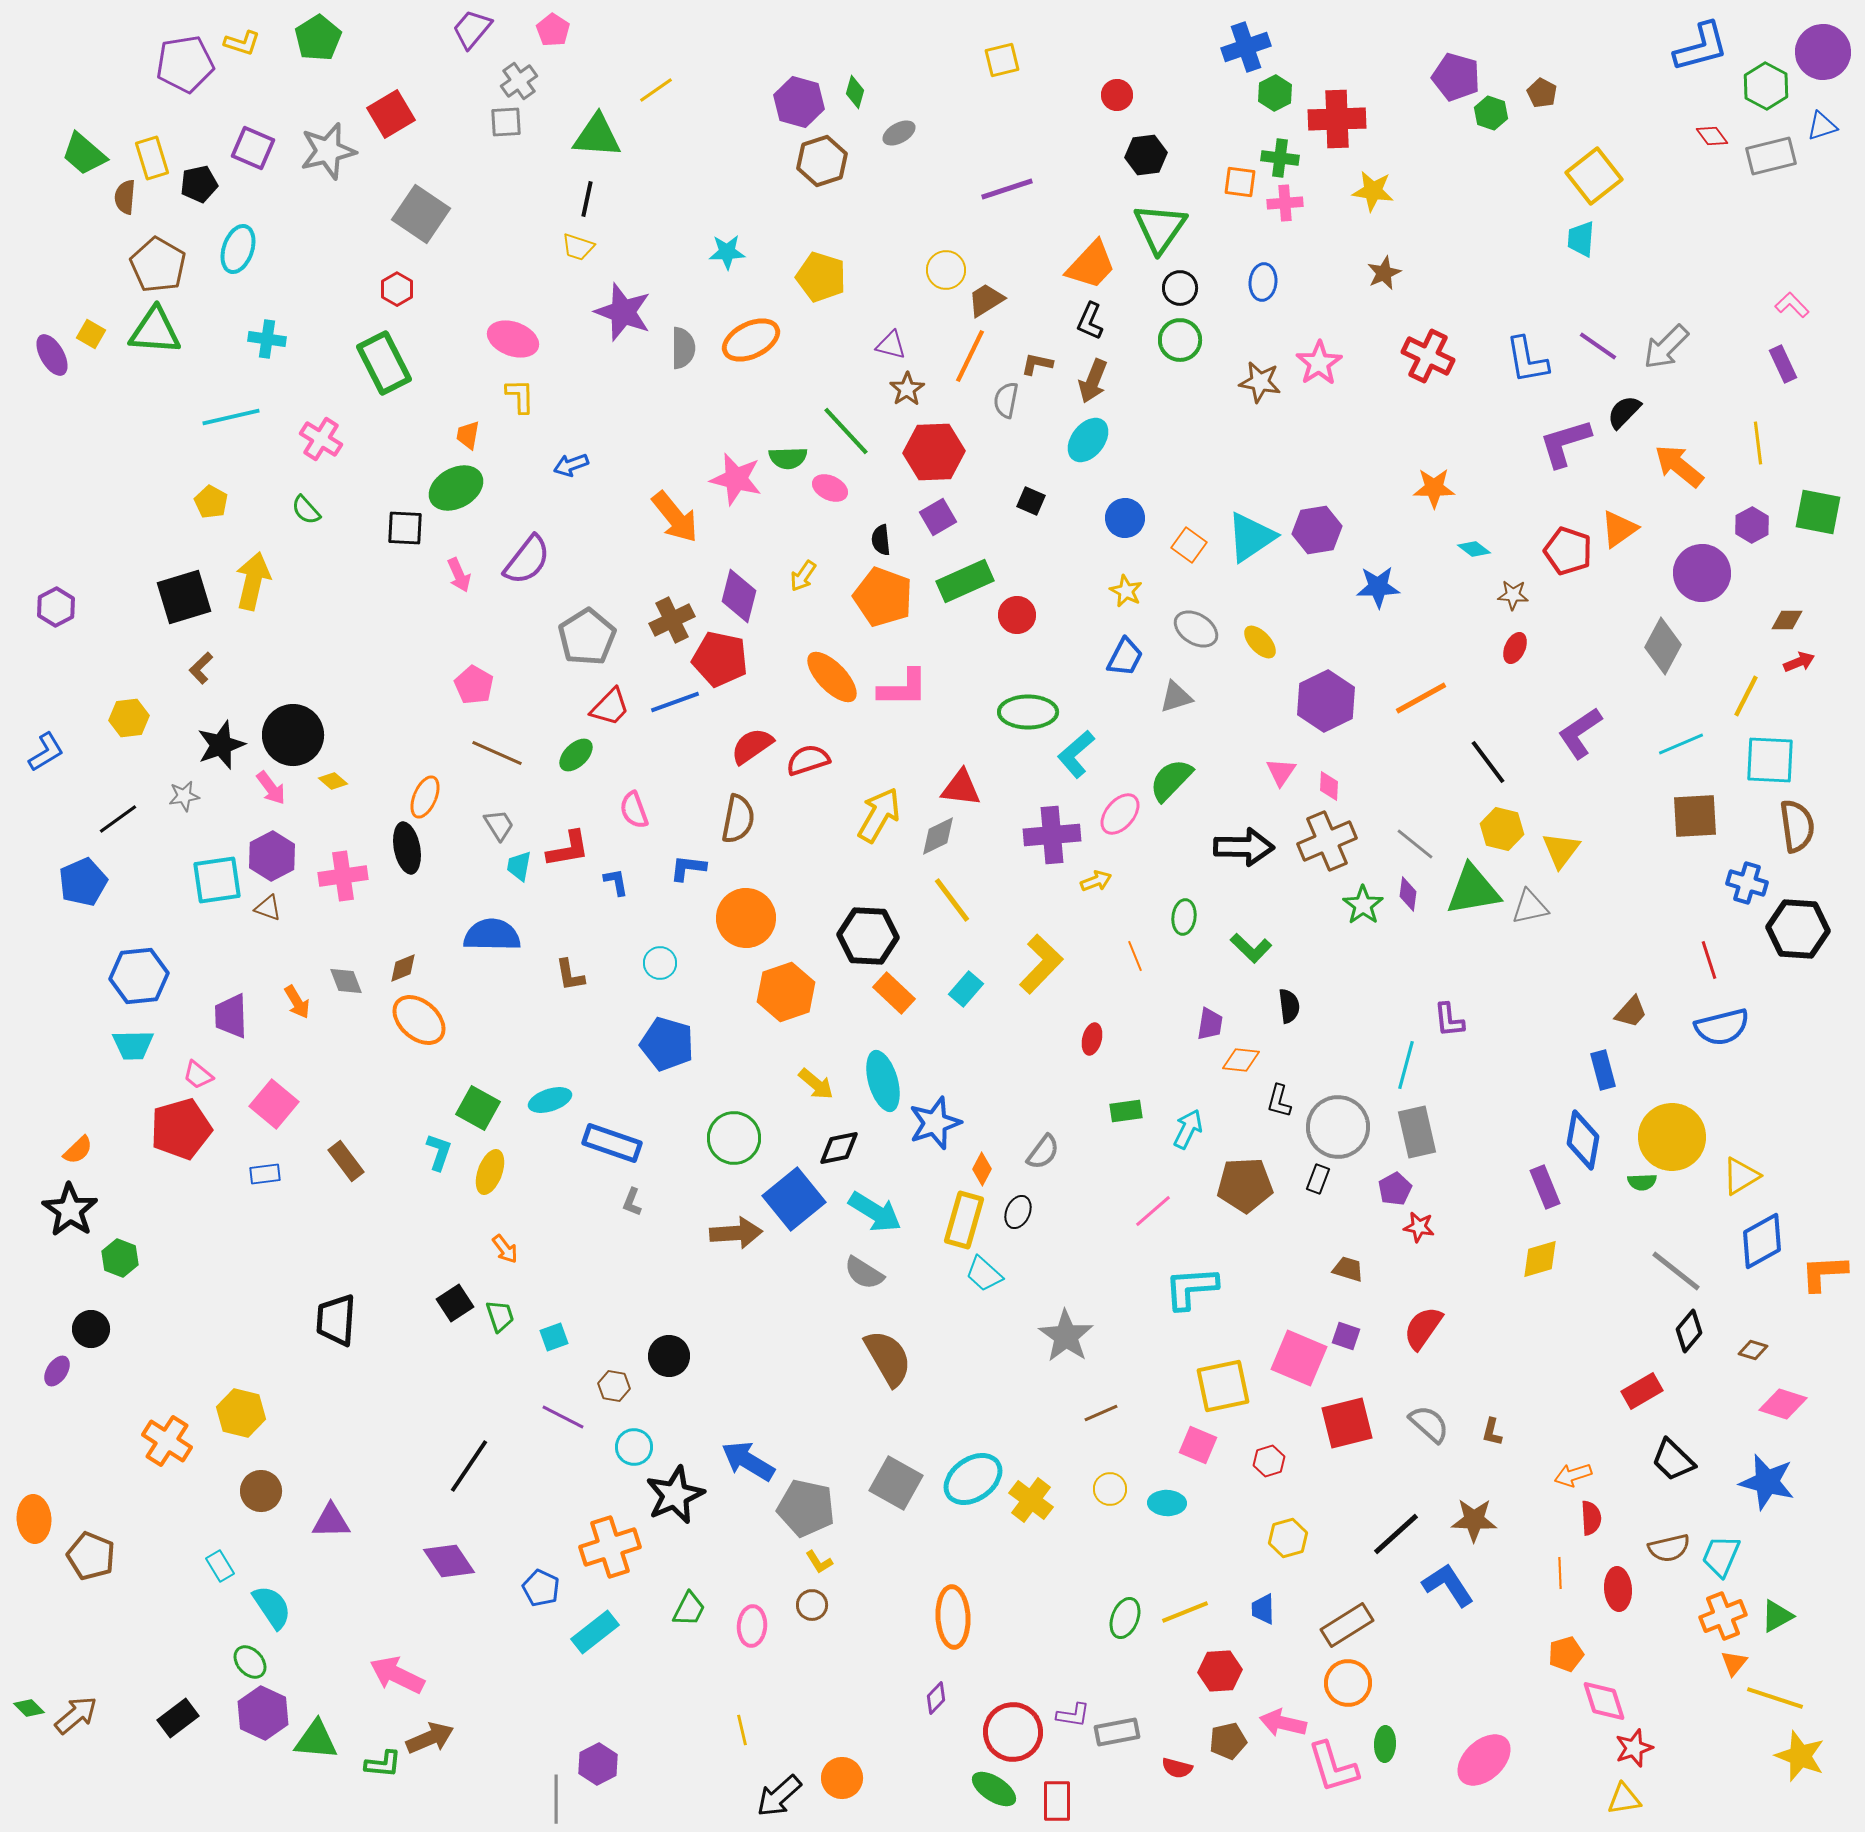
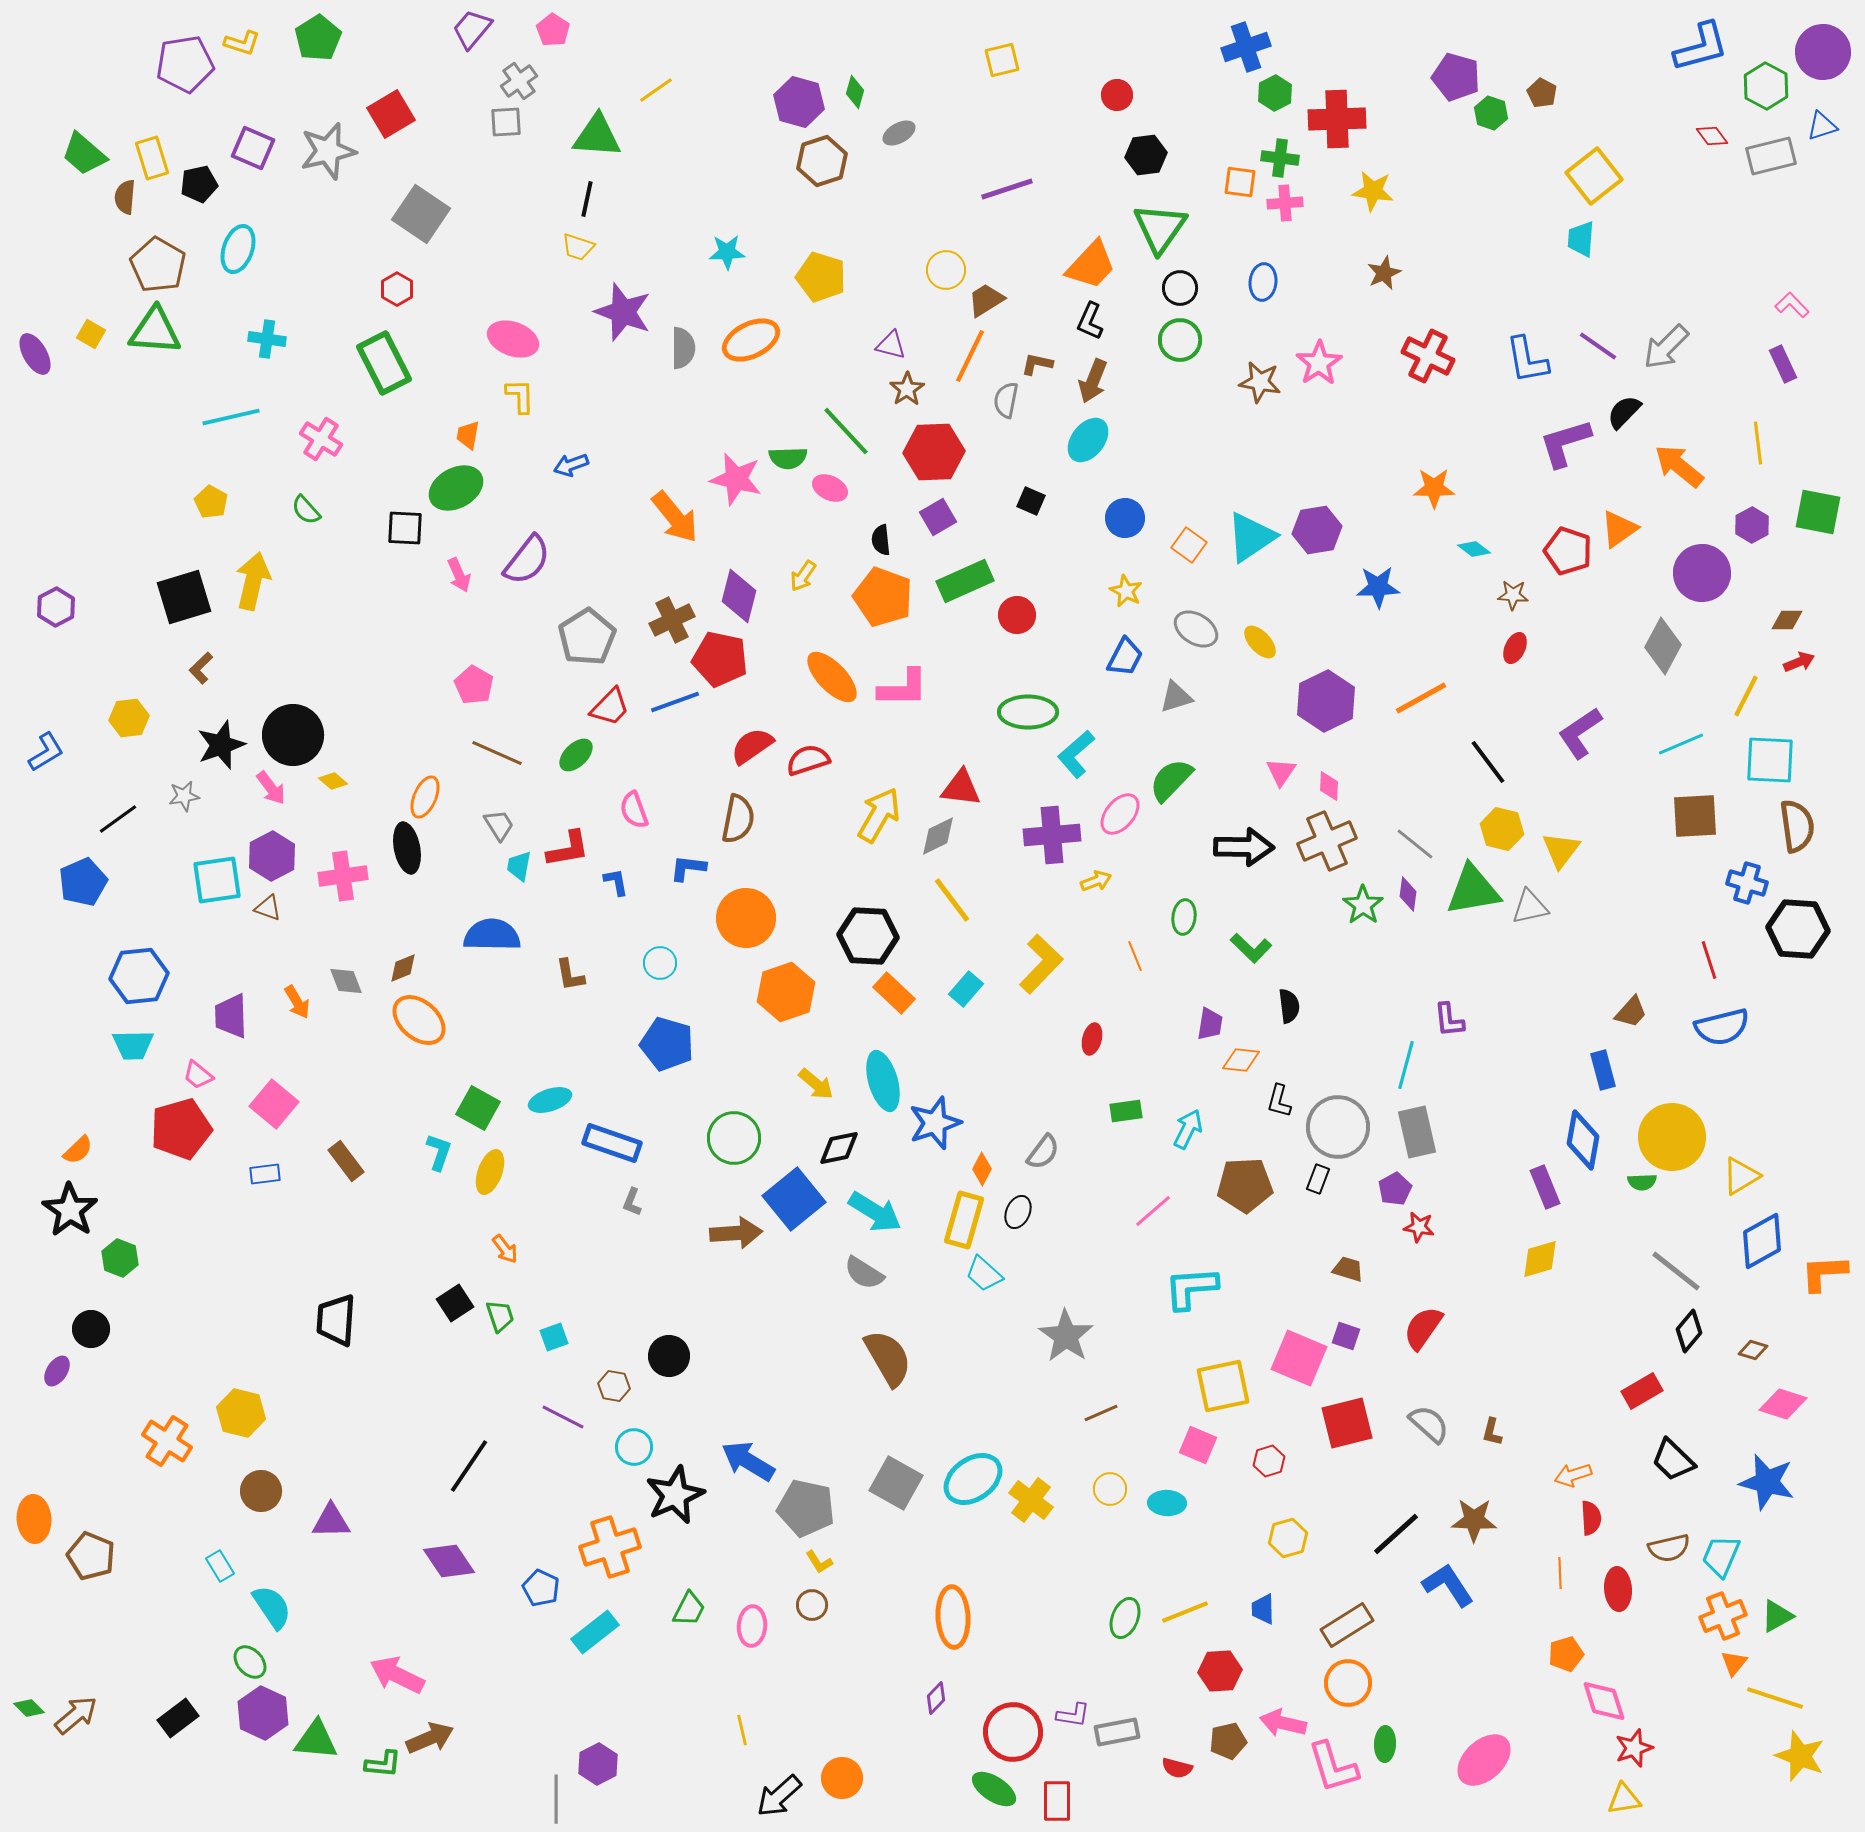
purple ellipse at (52, 355): moved 17 px left, 1 px up
